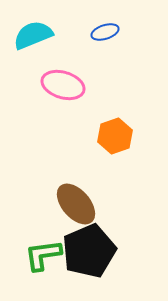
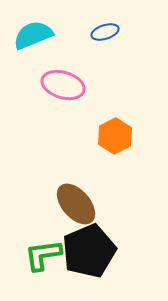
orange hexagon: rotated 8 degrees counterclockwise
